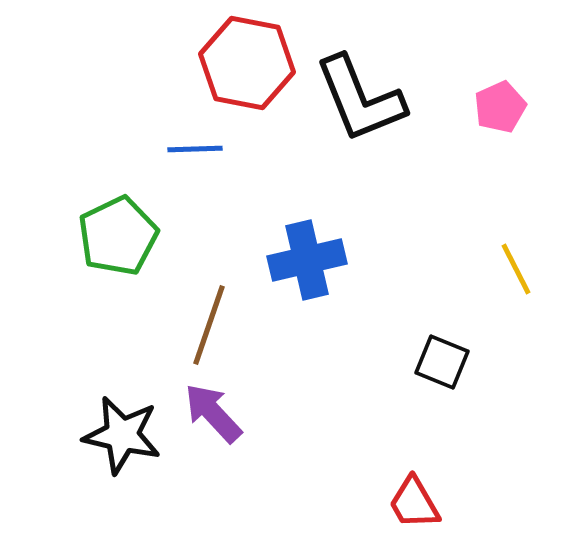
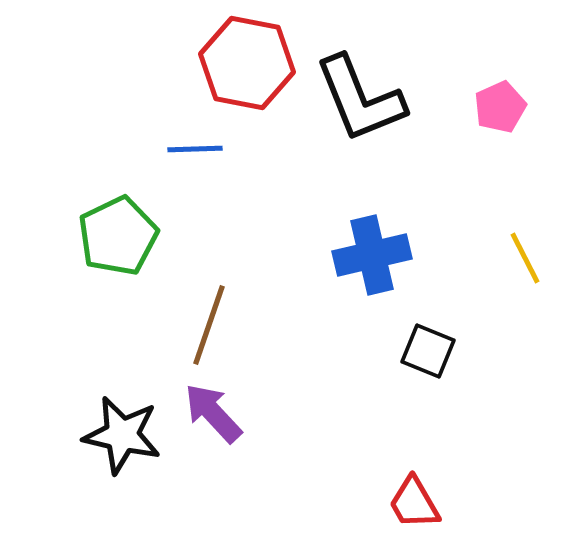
blue cross: moved 65 px right, 5 px up
yellow line: moved 9 px right, 11 px up
black square: moved 14 px left, 11 px up
